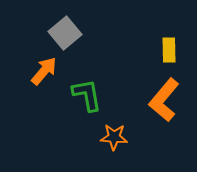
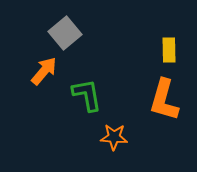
orange L-shape: rotated 24 degrees counterclockwise
